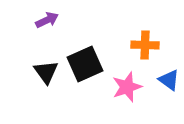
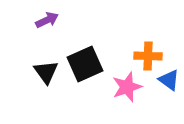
orange cross: moved 3 px right, 11 px down
